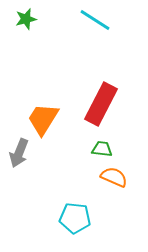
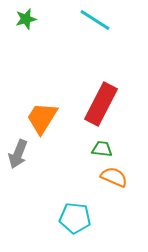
orange trapezoid: moved 1 px left, 1 px up
gray arrow: moved 1 px left, 1 px down
